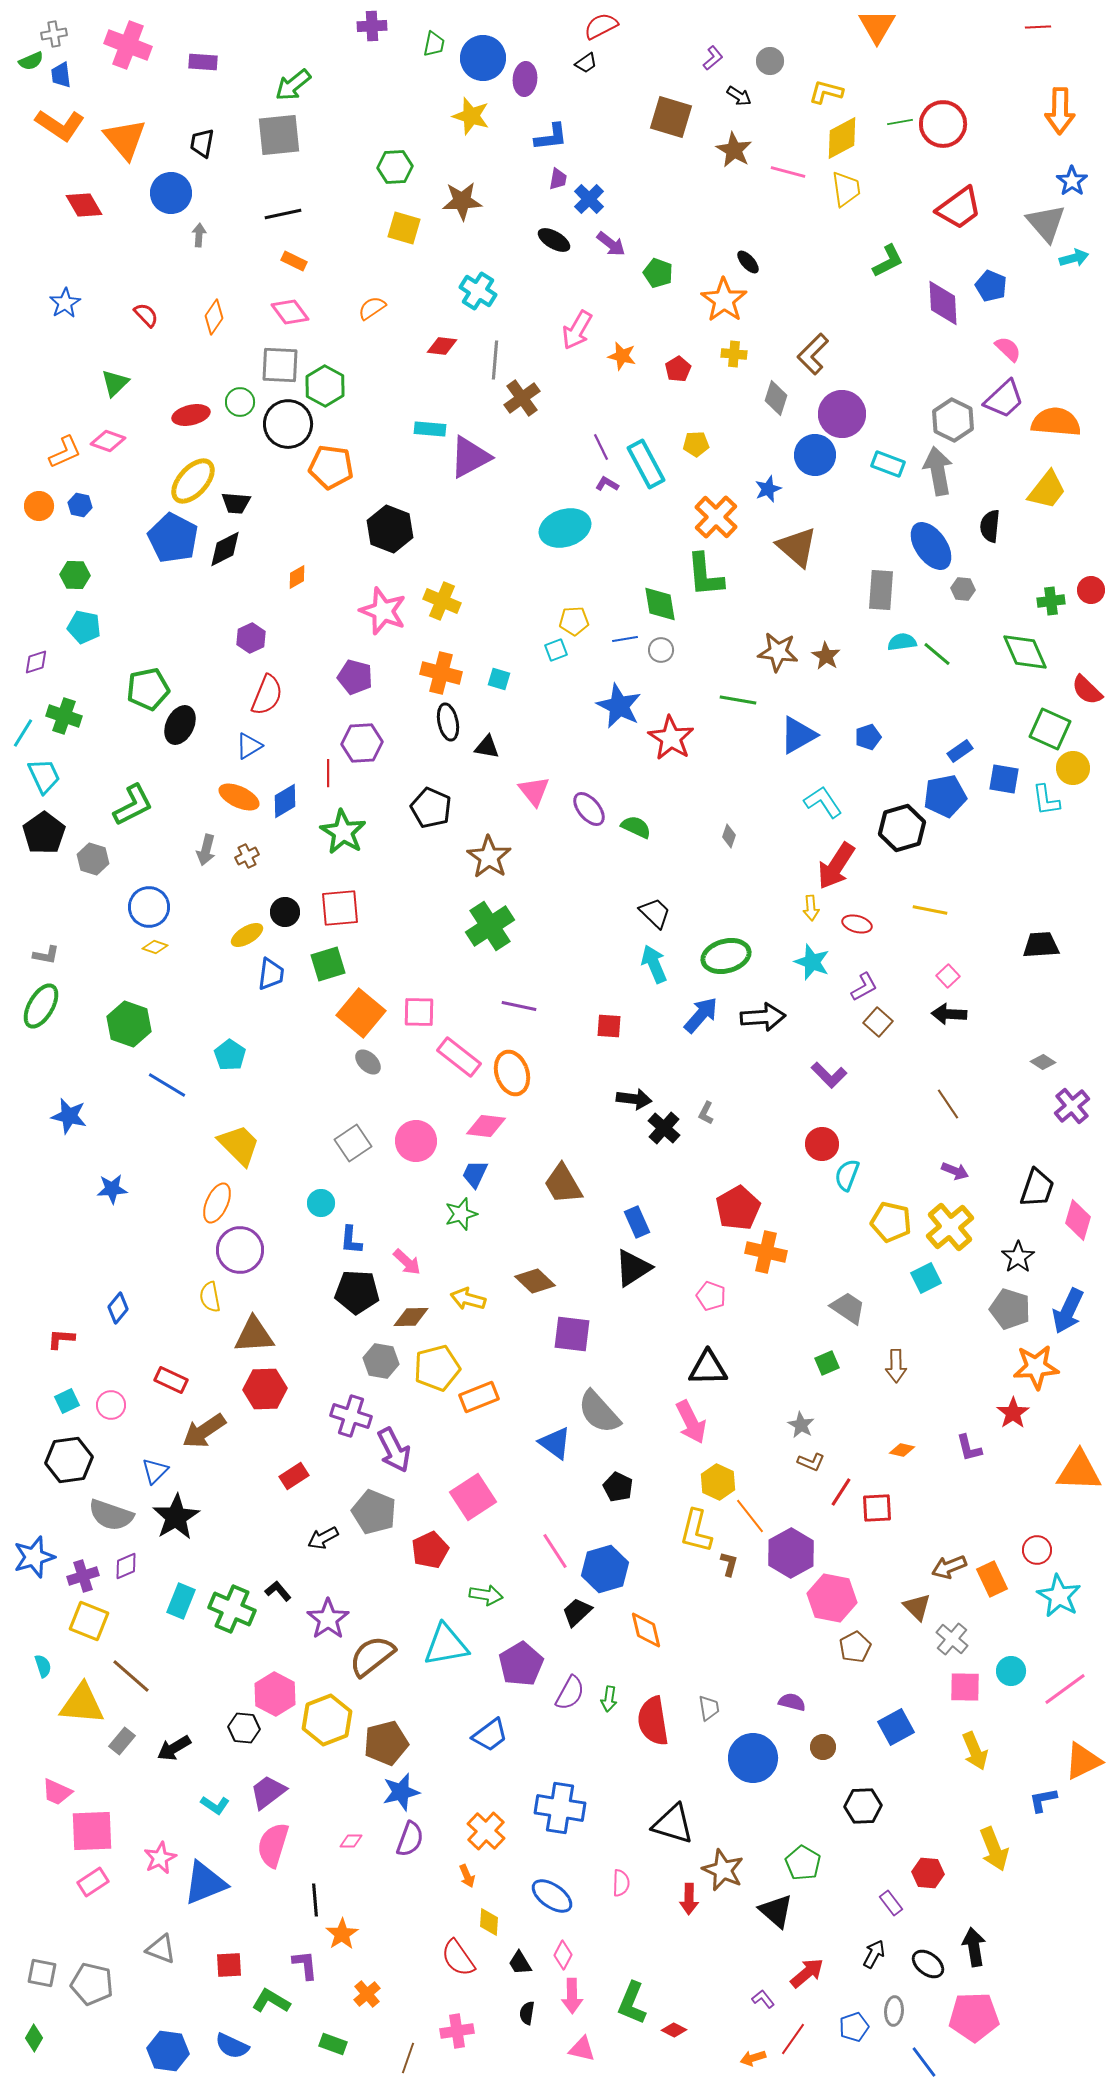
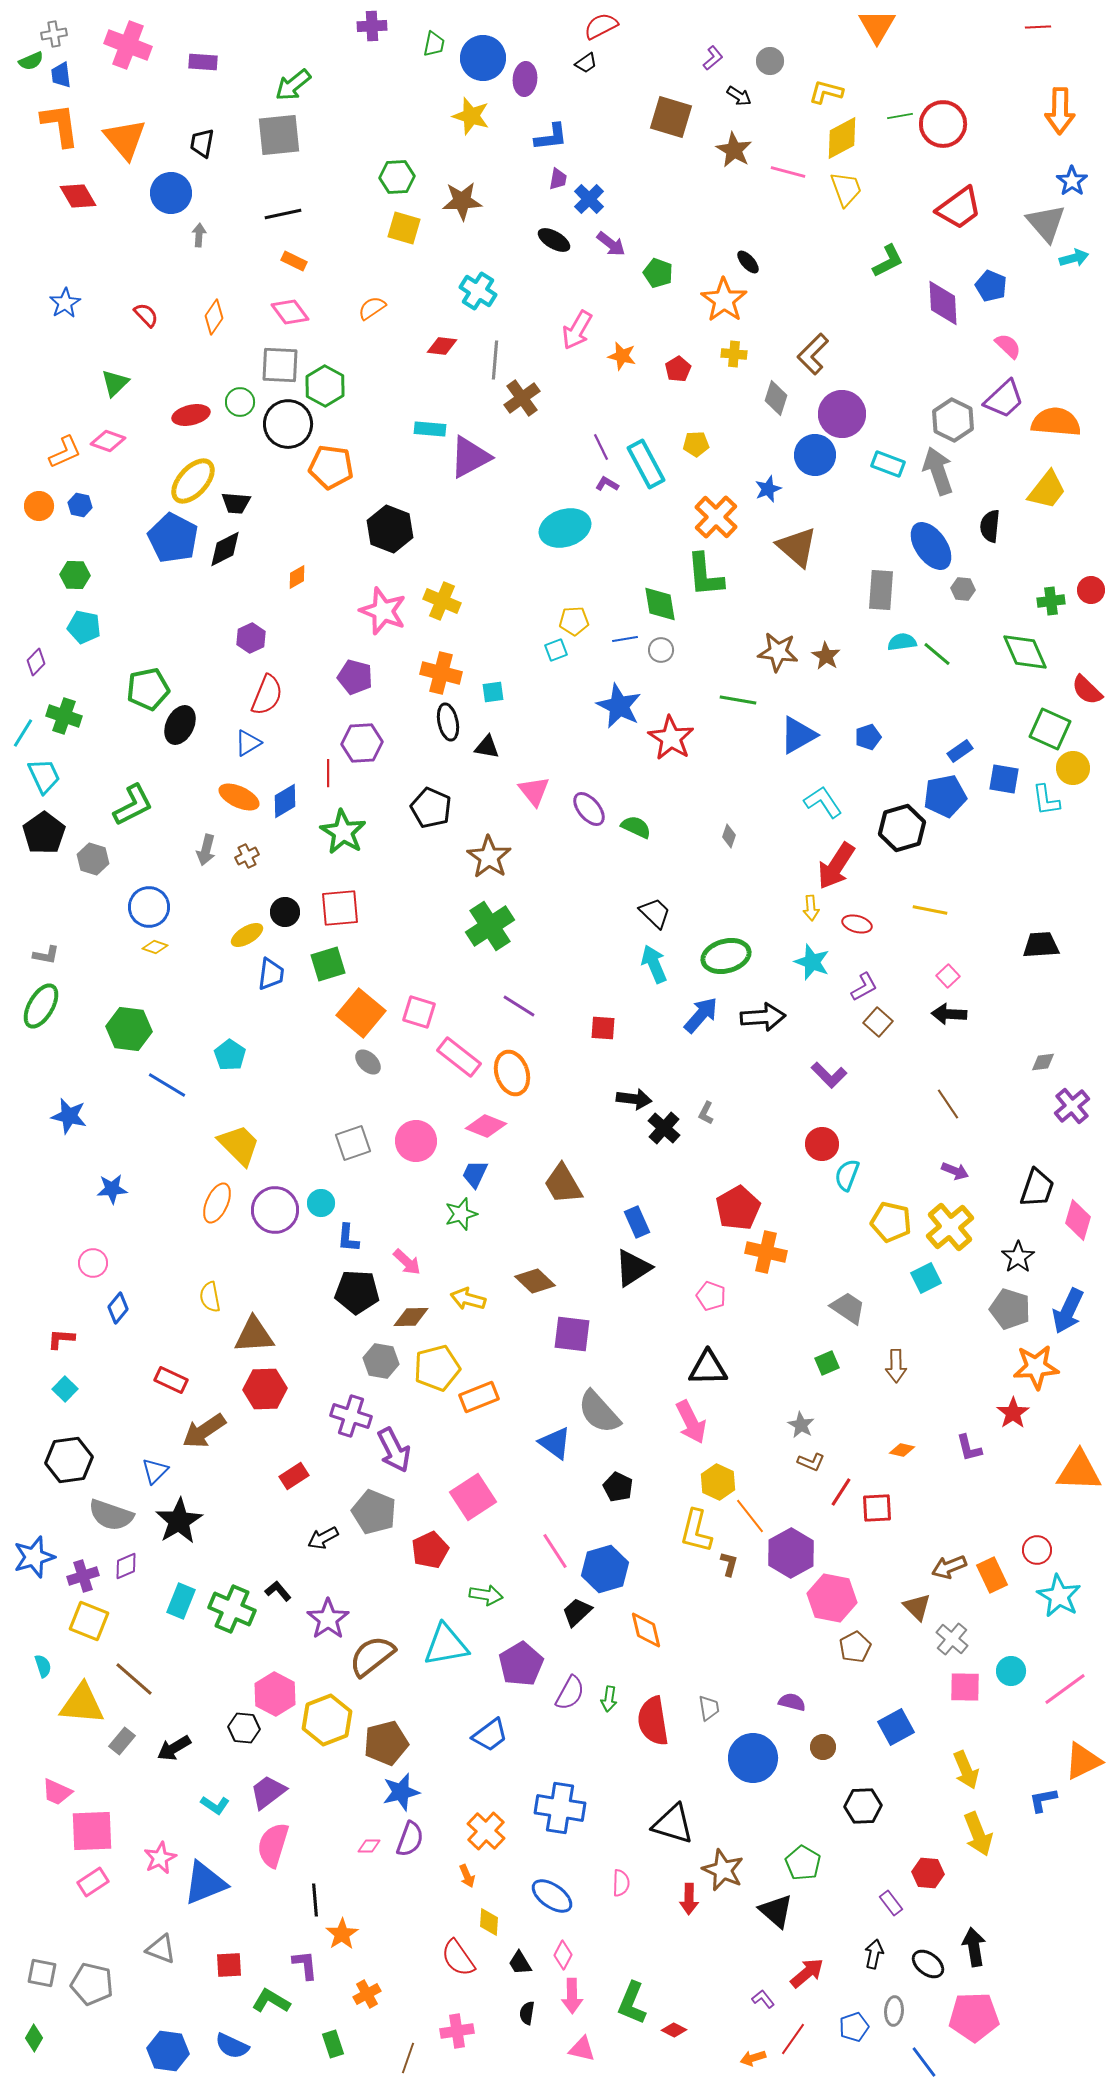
green line at (900, 122): moved 6 px up
orange L-shape at (60, 125): rotated 132 degrees counterclockwise
green hexagon at (395, 167): moved 2 px right, 10 px down
yellow trapezoid at (846, 189): rotated 12 degrees counterclockwise
red diamond at (84, 205): moved 6 px left, 9 px up
pink semicircle at (1008, 349): moved 3 px up
gray arrow at (938, 471): rotated 9 degrees counterclockwise
purple diamond at (36, 662): rotated 28 degrees counterclockwise
cyan square at (499, 679): moved 6 px left, 13 px down; rotated 25 degrees counterclockwise
blue triangle at (249, 746): moved 1 px left, 3 px up
purple line at (519, 1006): rotated 20 degrees clockwise
pink square at (419, 1012): rotated 16 degrees clockwise
green hexagon at (129, 1024): moved 5 px down; rotated 12 degrees counterclockwise
red square at (609, 1026): moved 6 px left, 2 px down
gray diamond at (1043, 1062): rotated 40 degrees counterclockwise
pink diamond at (486, 1126): rotated 15 degrees clockwise
gray square at (353, 1143): rotated 15 degrees clockwise
blue L-shape at (351, 1240): moved 3 px left, 2 px up
purple circle at (240, 1250): moved 35 px right, 40 px up
cyan square at (67, 1401): moved 2 px left, 12 px up; rotated 20 degrees counterclockwise
pink circle at (111, 1405): moved 18 px left, 142 px up
black star at (176, 1517): moved 3 px right, 4 px down
orange rectangle at (992, 1579): moved 4 px up
brown line at (131, 1676): moved 3 px right, 3 px down
yellow arrow at (975, 1751): moved 9 px left, 19 px down
pink diamond at (351, 1841): moved 18 px right, 5 px down
yellow arrow at (994, 1849): moved 16 px left, 15 px up
black arrow at (874, 1954): rotated 16 degrees counterclockwise
orange cross at (367, 1994): rotated 12 degrees clockwise
green rectangle at (333, 2044): rotated 52 degrees clockwise
